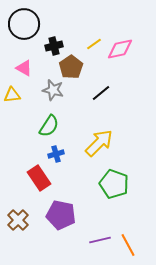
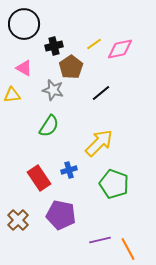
blue cross: moved 13 px right, 16 px down
orange line: moved 4 px down
